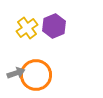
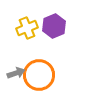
yellow cross: rotated 15 degrees clockwise
orange circle: moved 3 px right
